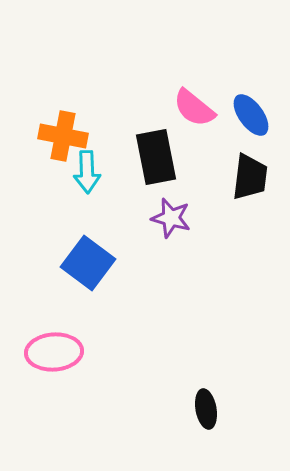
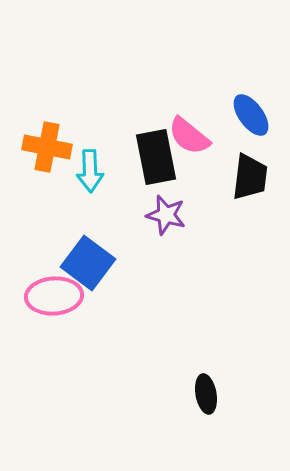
pink semicircle: moved 5 px left, 28 px down
orange cross: moved 16 px left, 11 px down
cyan arrow: moved 3 px right, 1 px up
purple star: moved 5 px left, 3 px up
pink ellipse: moved 56 px up
black ellipse: moved 15 px up
